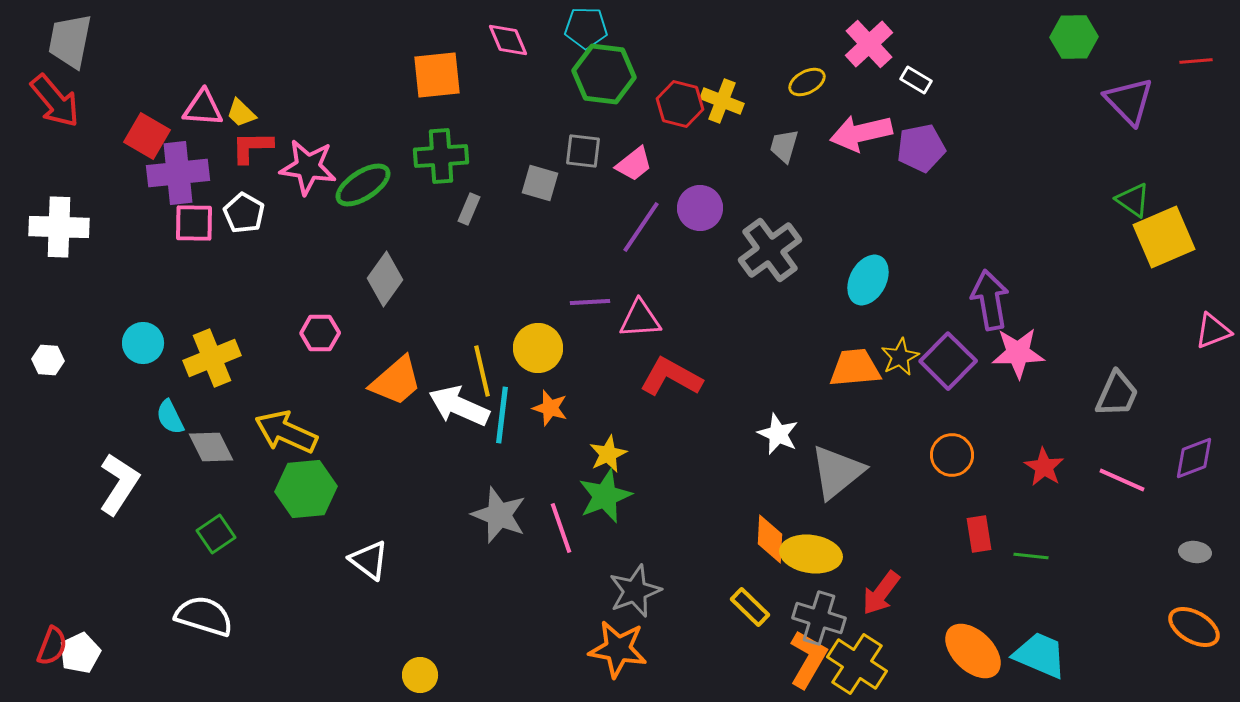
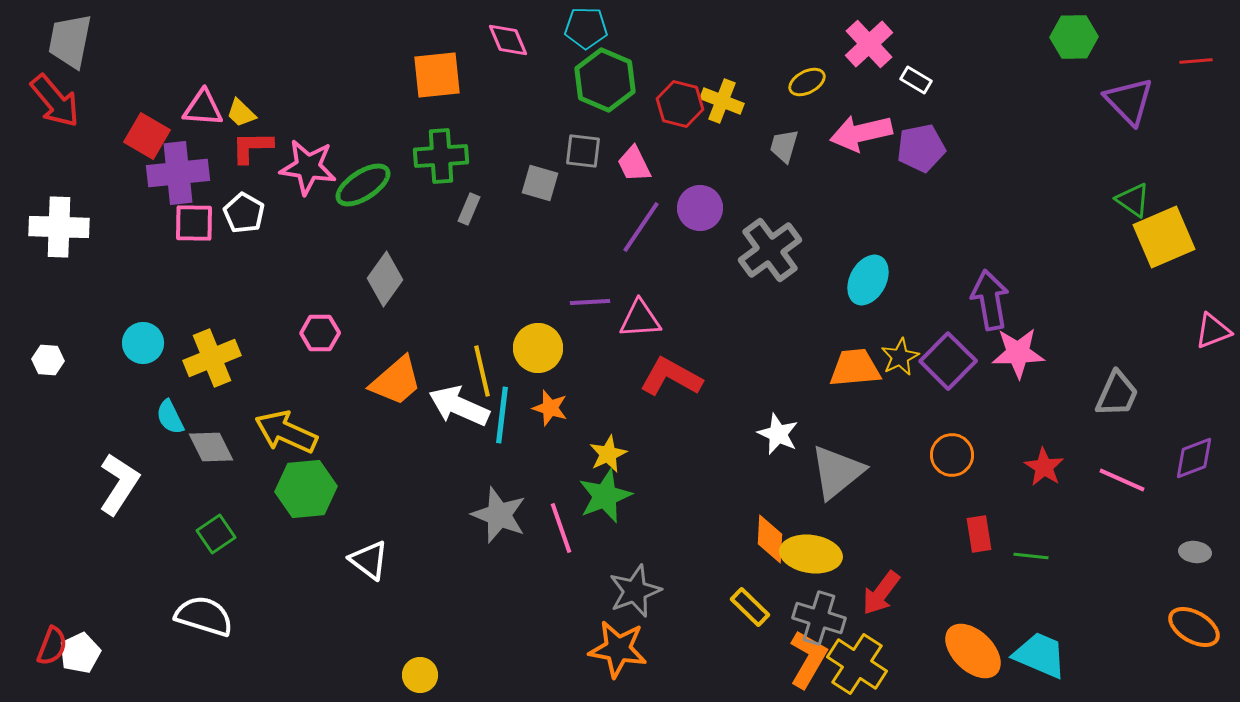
green hexagon at (604, 74): moved 1 px right, 6 px down; rotated 16 degrees clockwise
pink trapezoid at (634, 164): rotated 102 degrees clockwise
